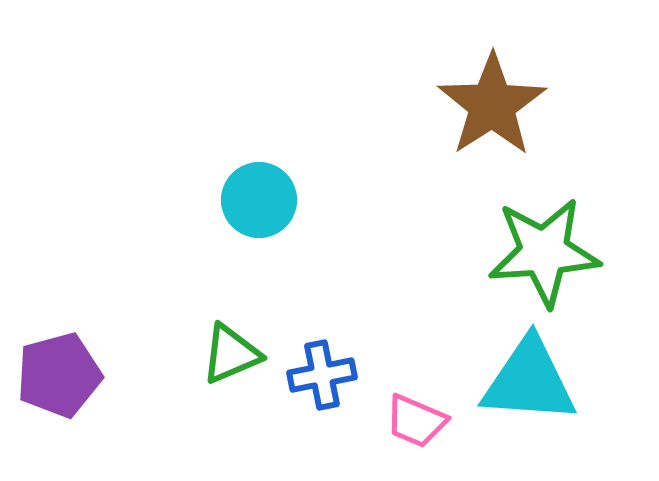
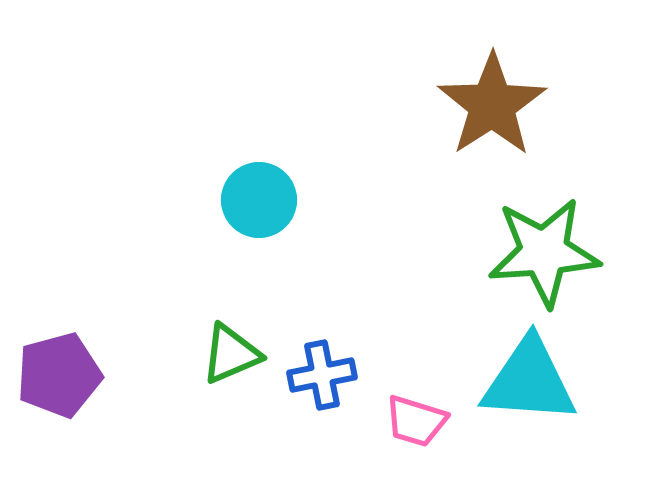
pink trapezoid: rotated 6 degrees counterclockwise
